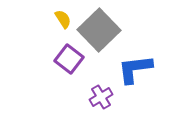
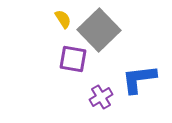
purple square: moved 4 px right; rotated 28 degrees counterclockwise
blue L-shape: moved 4 px right, 10 px down
